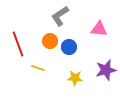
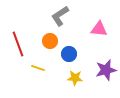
blue circle: moved 7 px down
